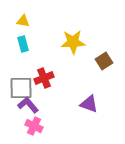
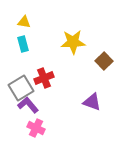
yellow triangle: moved 1 px right, 1 px down
brown square: rotated 12 degrees counterclockwise
gray square: rotated 30 degrees counterclockwise
purple triangle: moved 3 px right, 2 px up
pink cross: moved 2 px right, 2 px down
